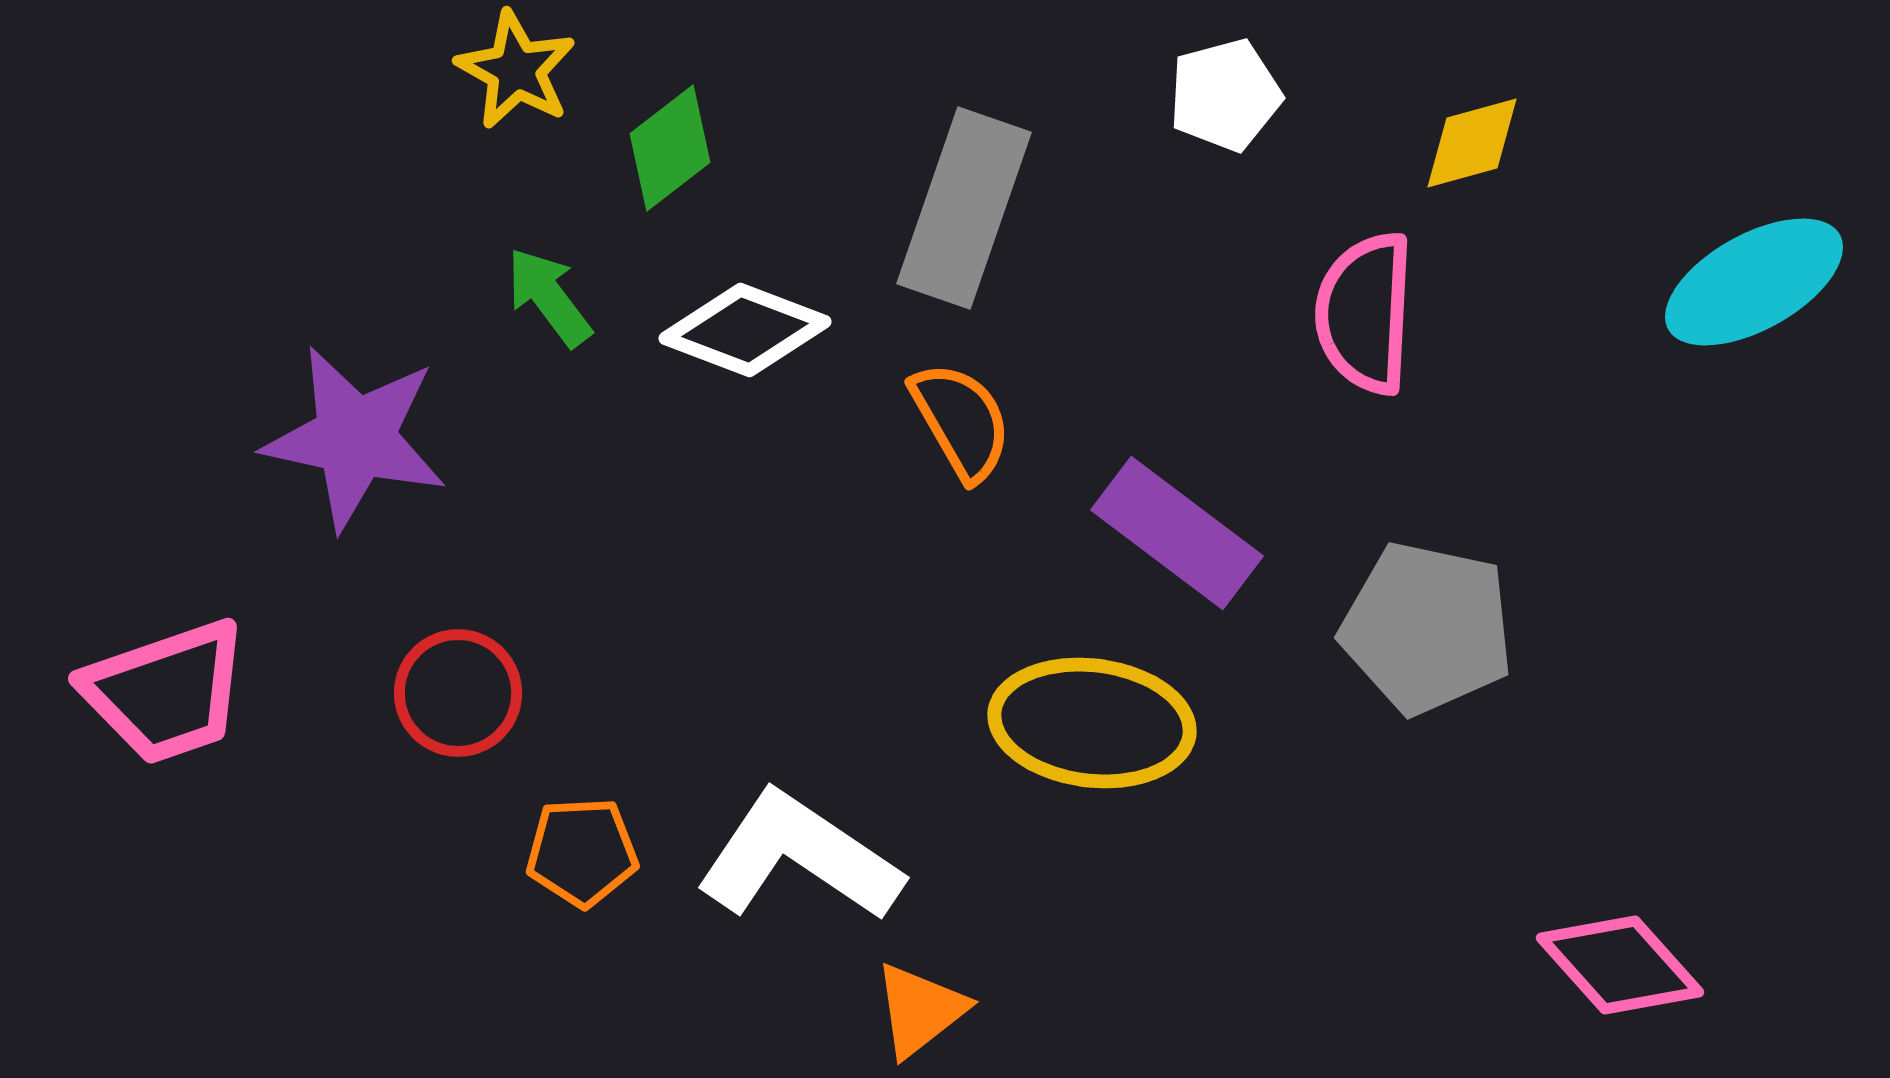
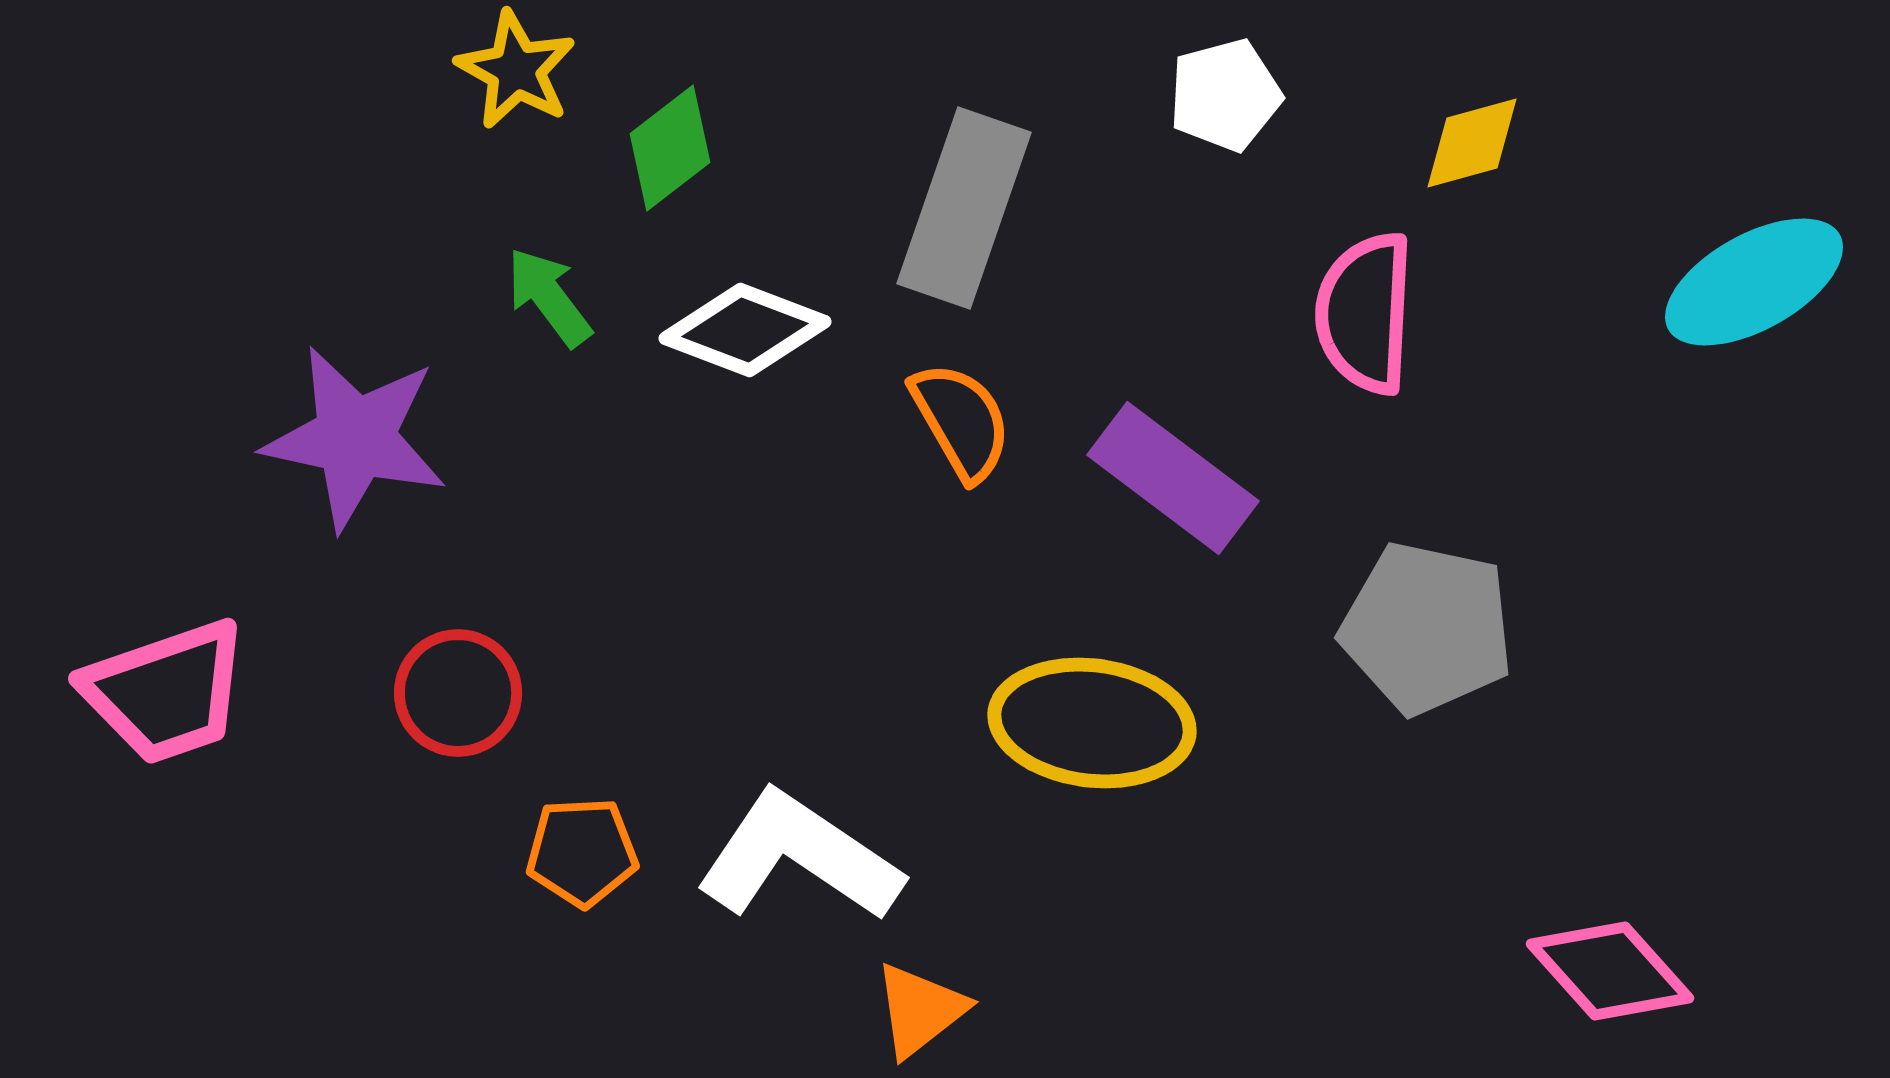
purple rectangle: moved 4 px left, 55 px up
pink diamond: moved 10 px left, 6 px down
